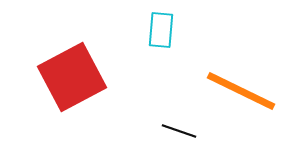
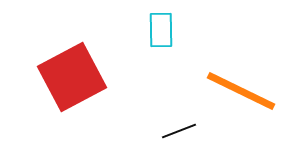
cyan rectangle: rotated 6 degrees counterclockwise
black line: rotated 40 degrees counterclockwise
